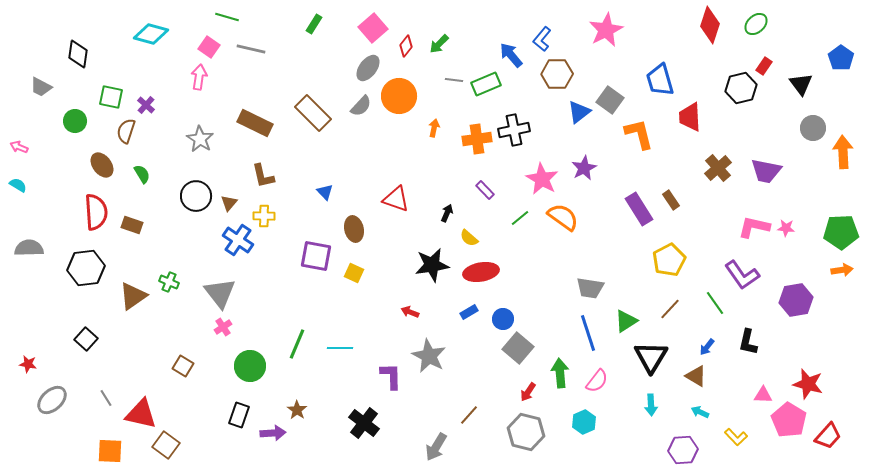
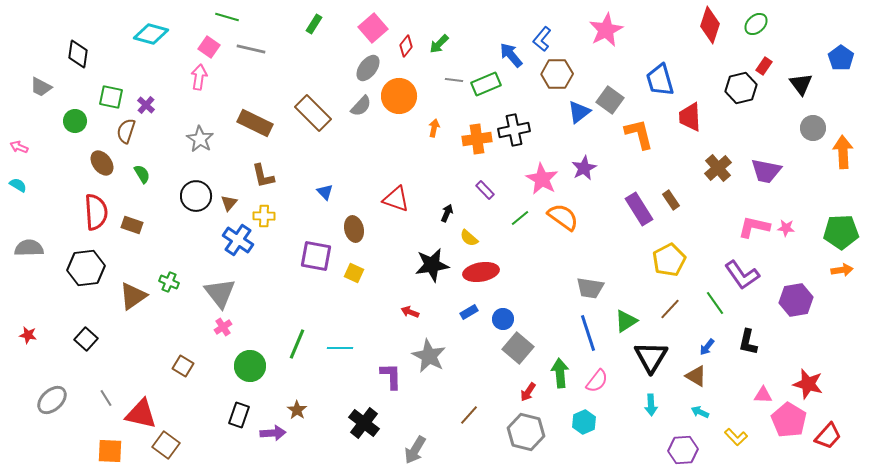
brown ellipse at (102, 165): moved 2 px up
red star at (28, 364): moved 29 px up
gray arrow at (436, 447): moved 21 px left, 3 px down
